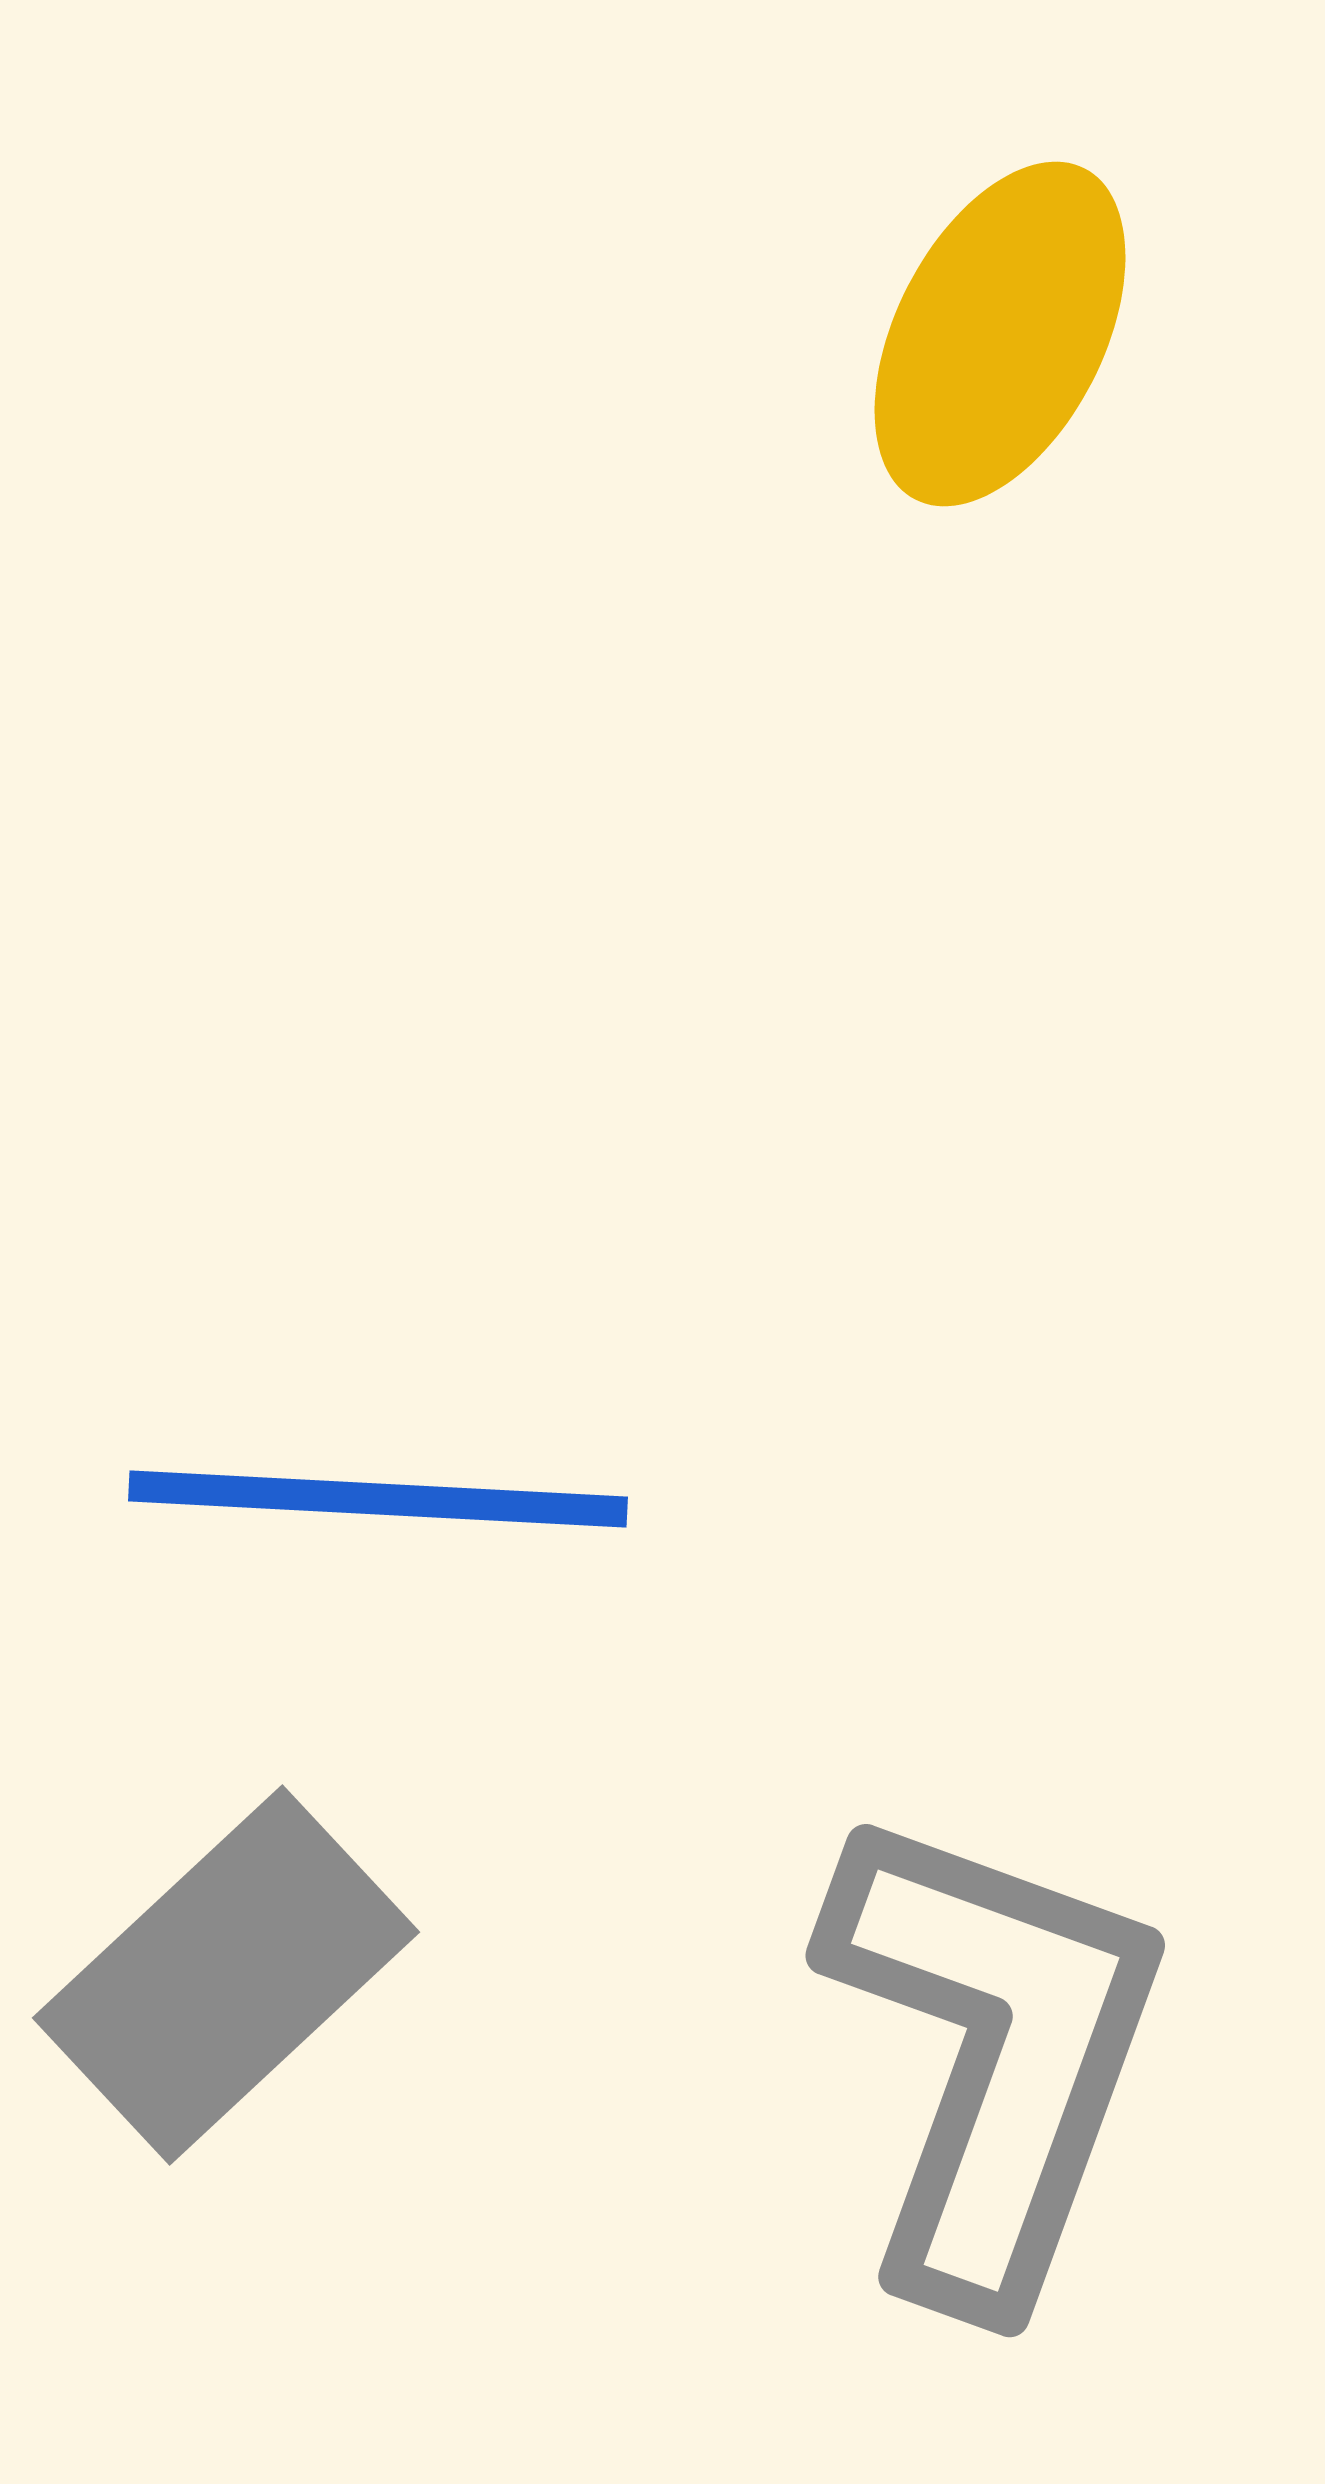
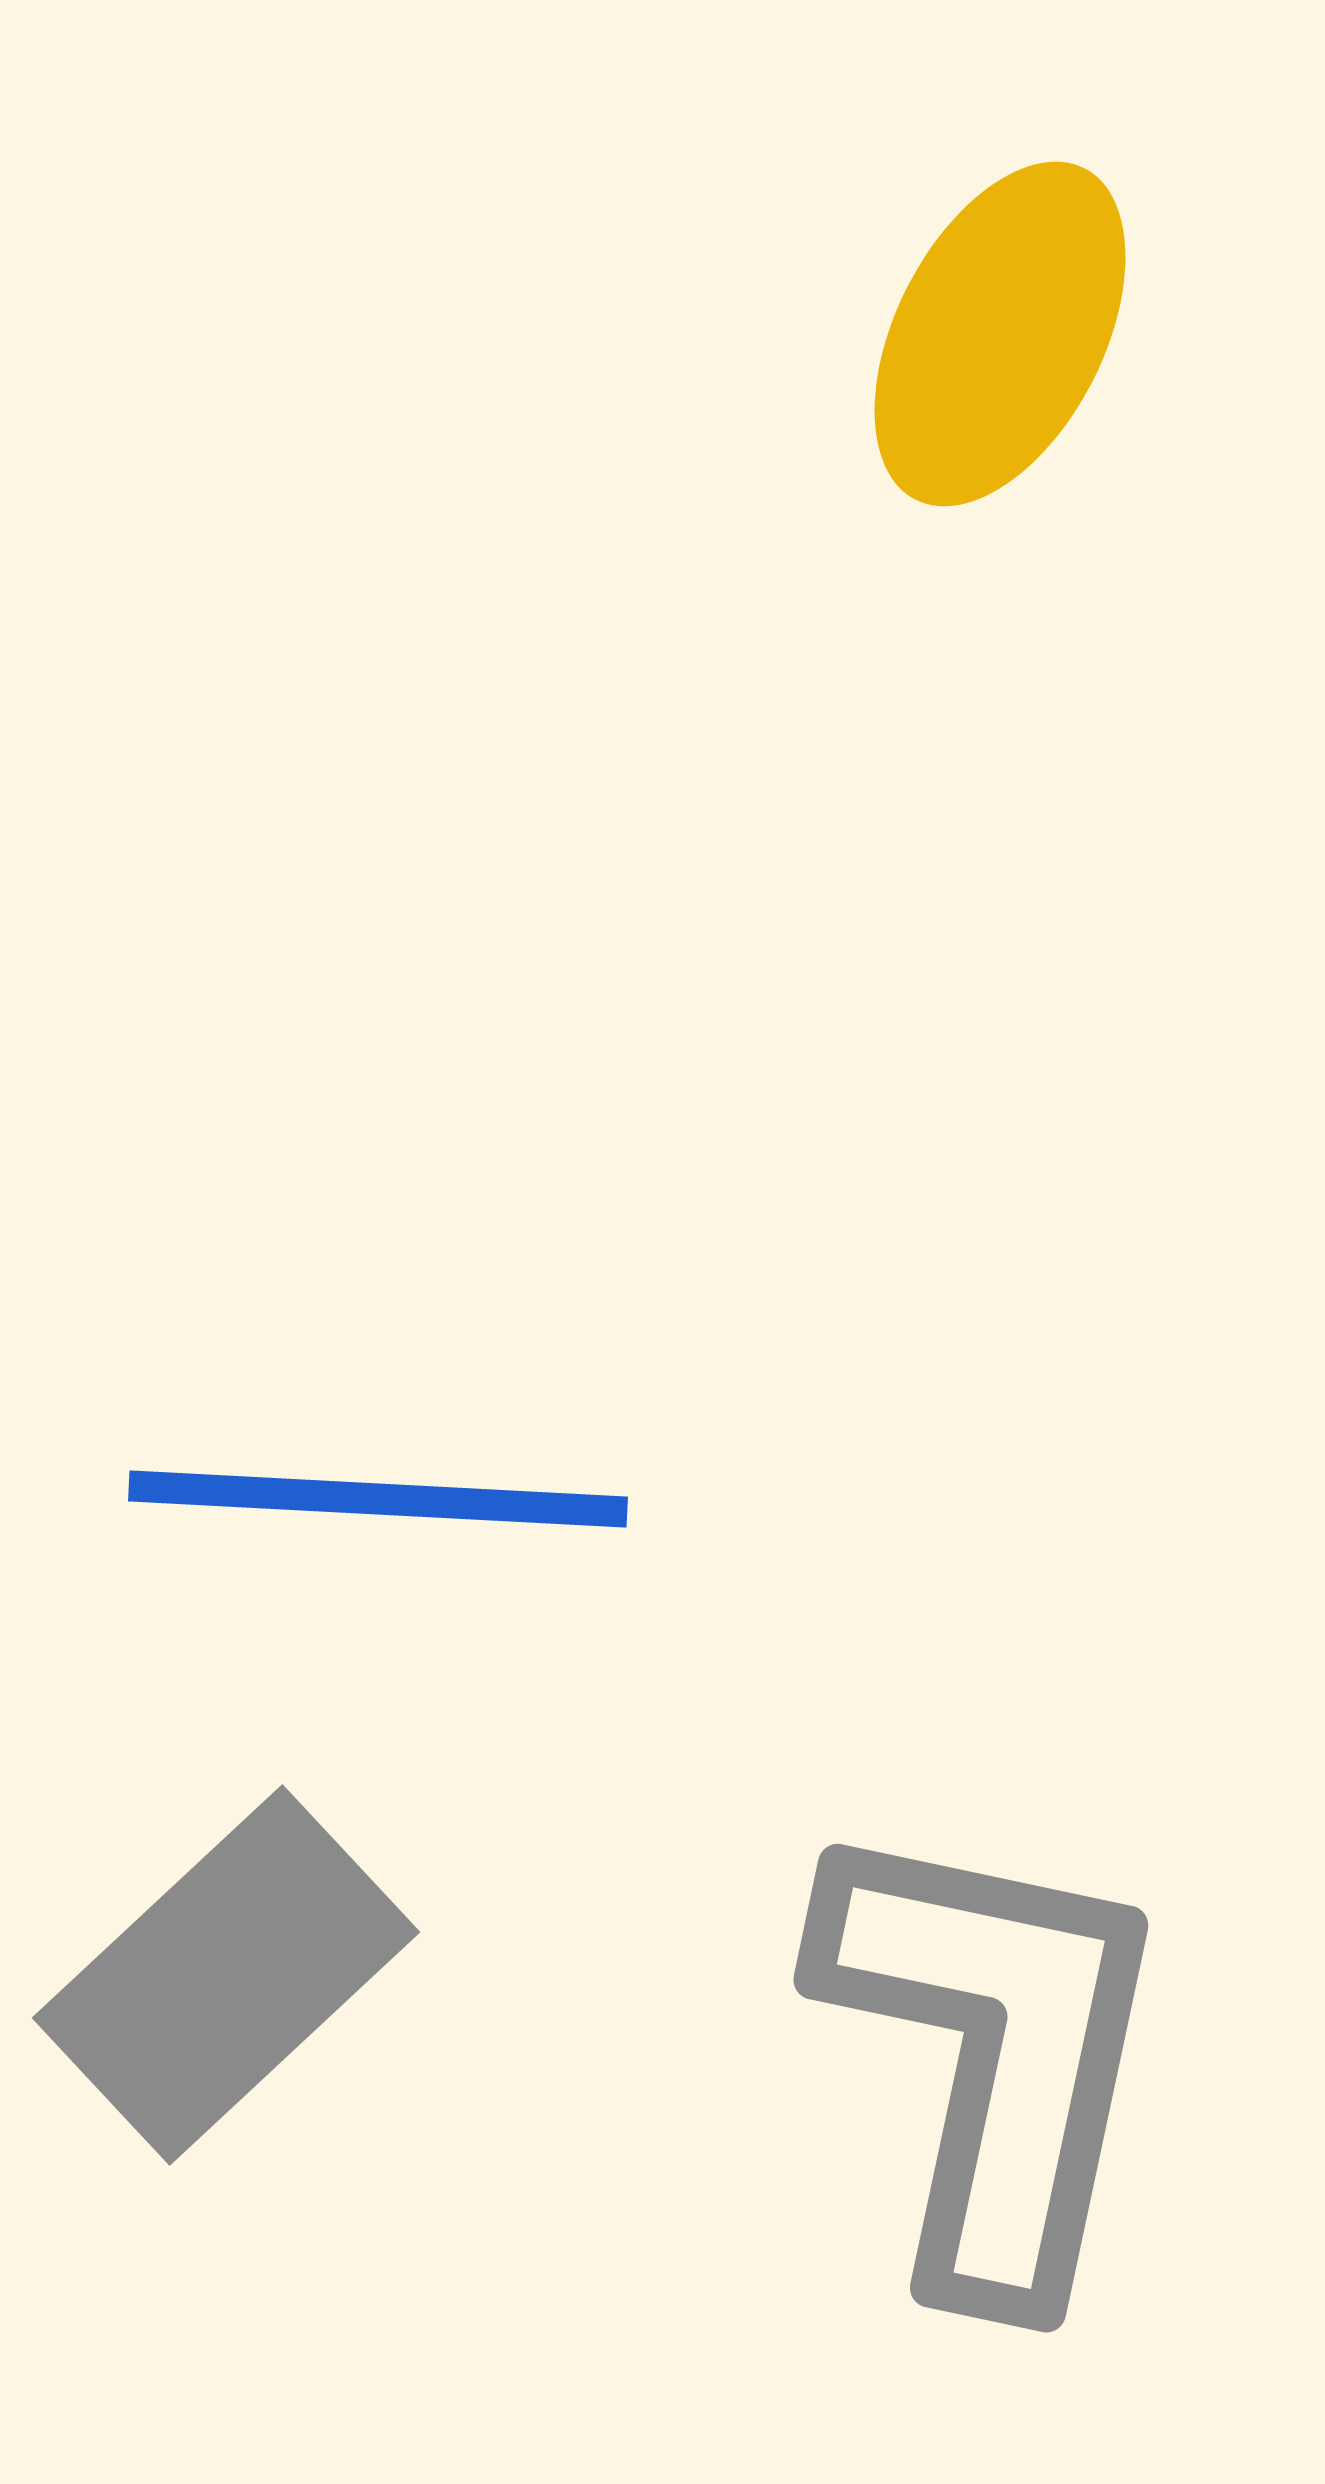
gray L-shape: rotated 8 degrees counterclockwise
